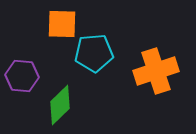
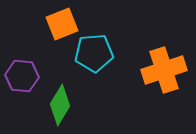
orange square: rotated 24 degrees counterclockwise
orange cross: moved 8 px right, 1 px up
green diamond: rotated 15 degrees counterclockwise
